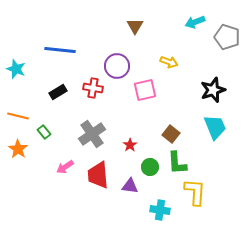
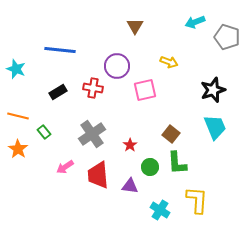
yellow L-shape: moved 2 px right, 8 px down
cyan cross: rotated 24 degrees clockwise
